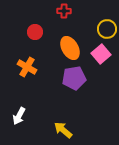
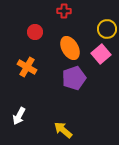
purple pentagon: rotated 10 degrees counterclockwise
